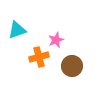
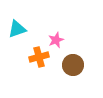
cyan triangle: moved 1 px up
brown circle: moved 1 px right, 1 px up
